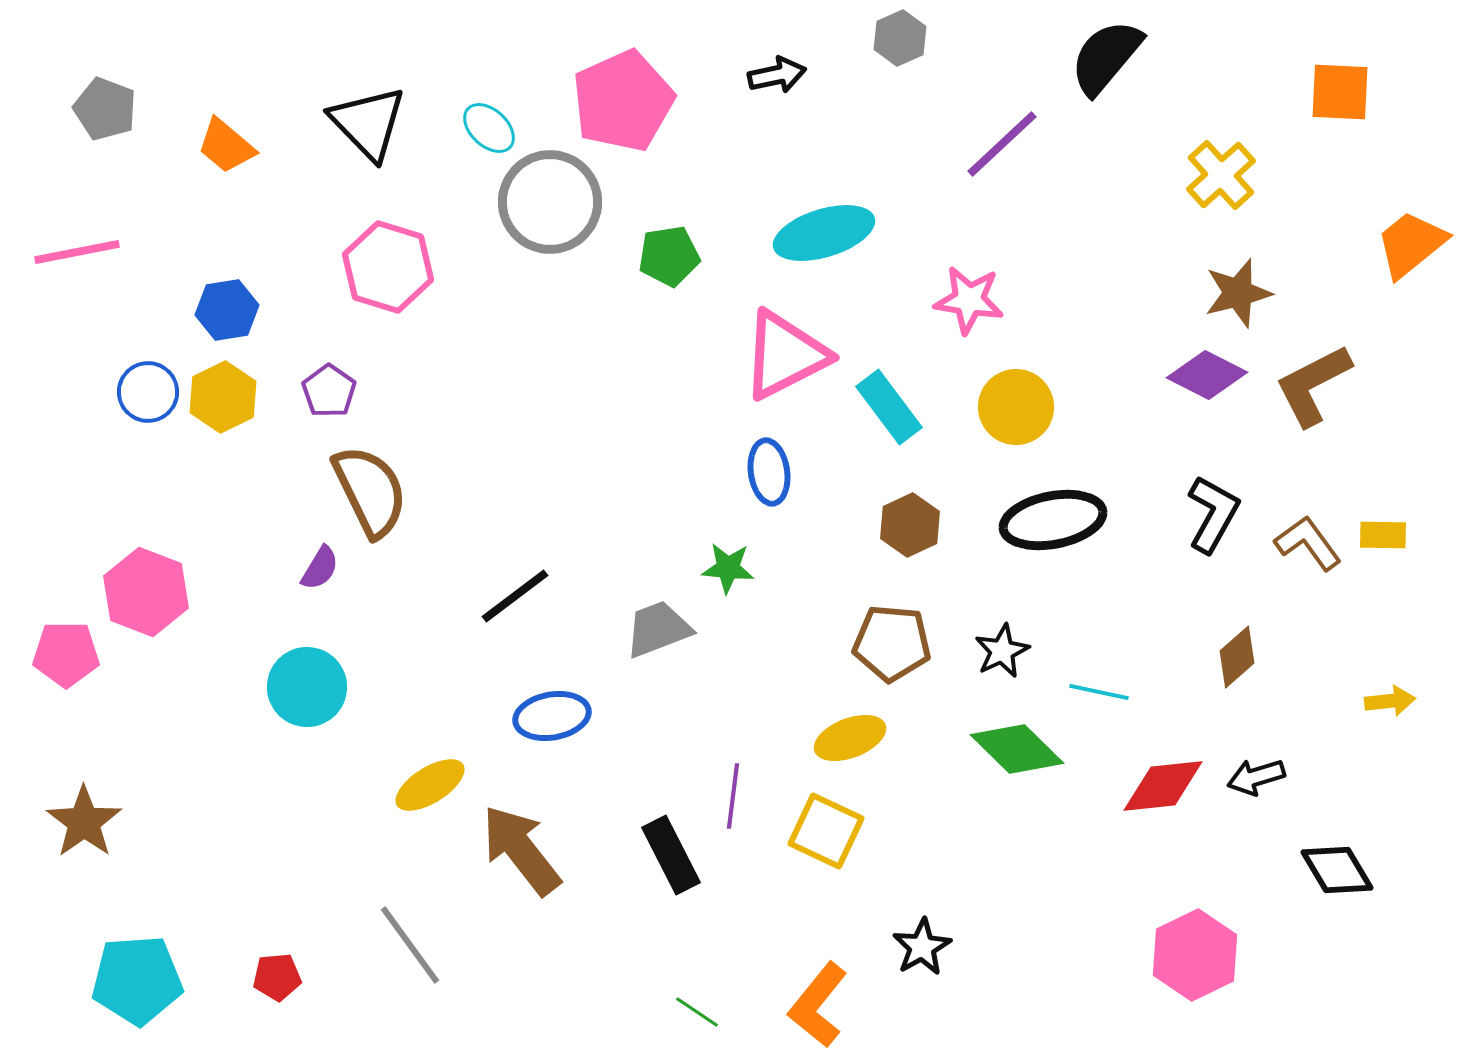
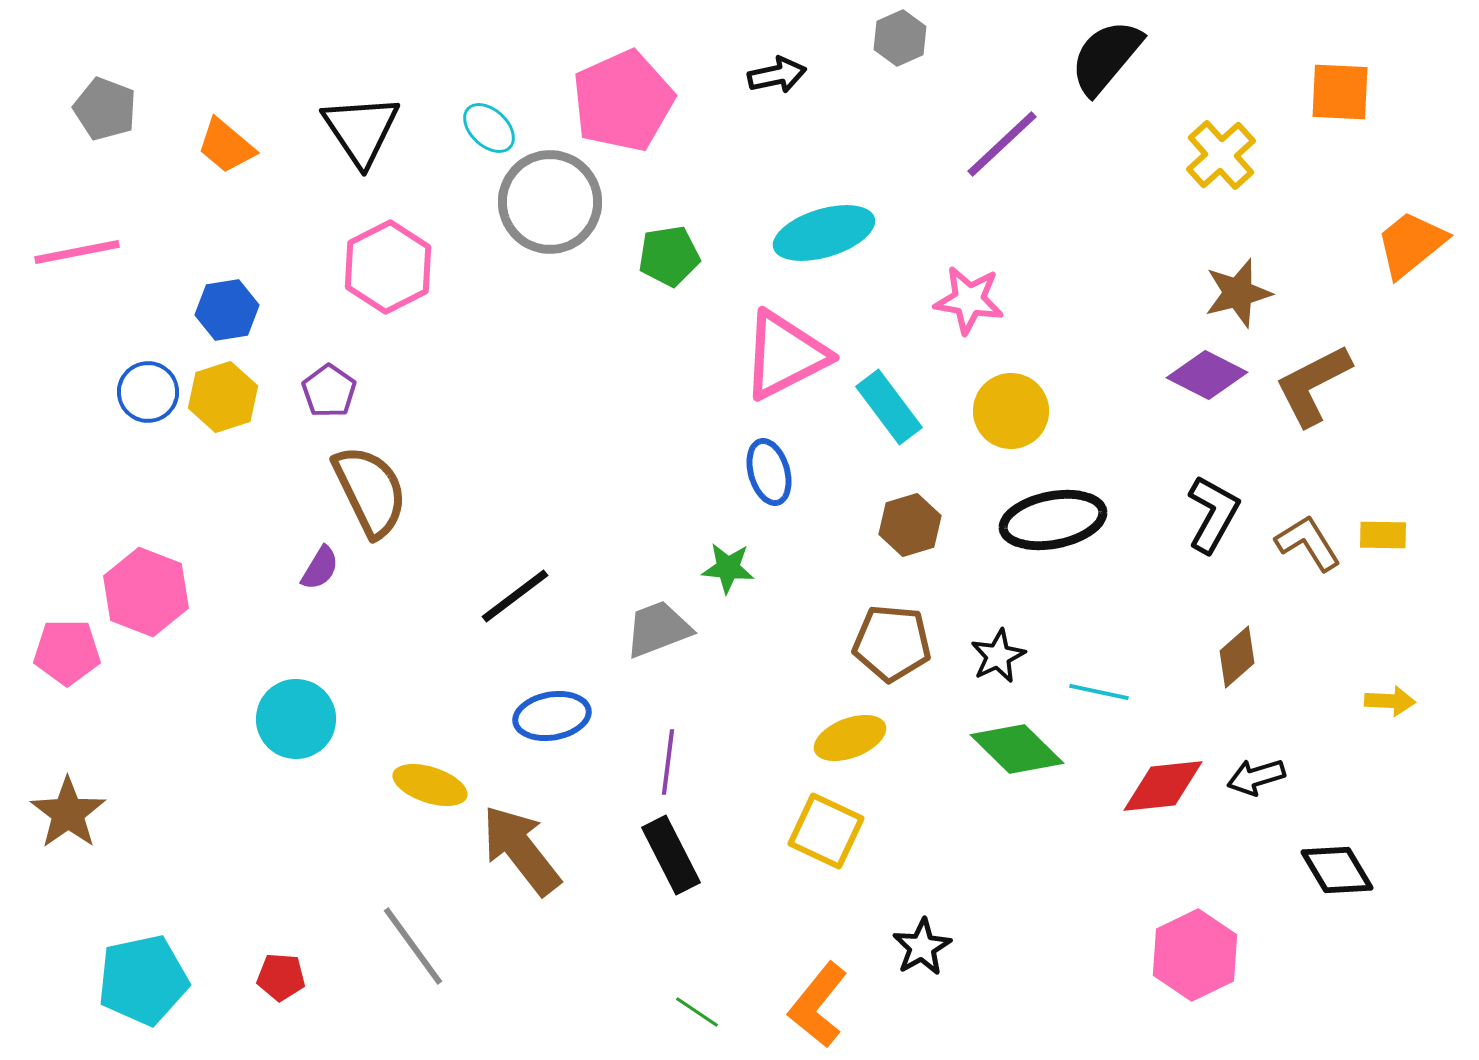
black triangle at (368, 123): moved 7 px left, 7 px down; rotated 10 degrees clockwise
yellow cross at (1221, 175): moved 20 px up
pink hexagon at (388, 267): rotated 16 degrees clockwise
yellow hexagon at (223, 397): rotated 8 degrees clockwise
yellow circle at (1016, 407): moved 5 px left, 4 px down
blue ellipse at (769, 472): rotated 8 degrees counterclockwise
brown hexagon at (910, 525): rotated 8 degrees clockwise
brown L-shape at (1308, 543): rotated 4 degrees clockwise
black star at (1002, 651): moved 4 px left, 5 px down
pink pentagon at (66, 654): moved 1 px right, 2 px up
cyan circle at (307, 687): moved 11 px left, 32 px down
yellow arrow at (1390, 701): rotated 9 degrees clockwise
yellow ellipse at (430, 785): rotated 50 degrees clockwise
purple line at (733, 796): moved 65 px left, 34 px up
brown star at (84, 822): moved 16 px left, 9 px up
gray line at (410, 945): moved 3 px right, 1 px down
red pentagon at (277, 977): moved 4 px right; rotated 9 degrees clockwise
cyan pentagon at (137, 980): moved 6 px right; rotated 8 degrees counterclockwise
